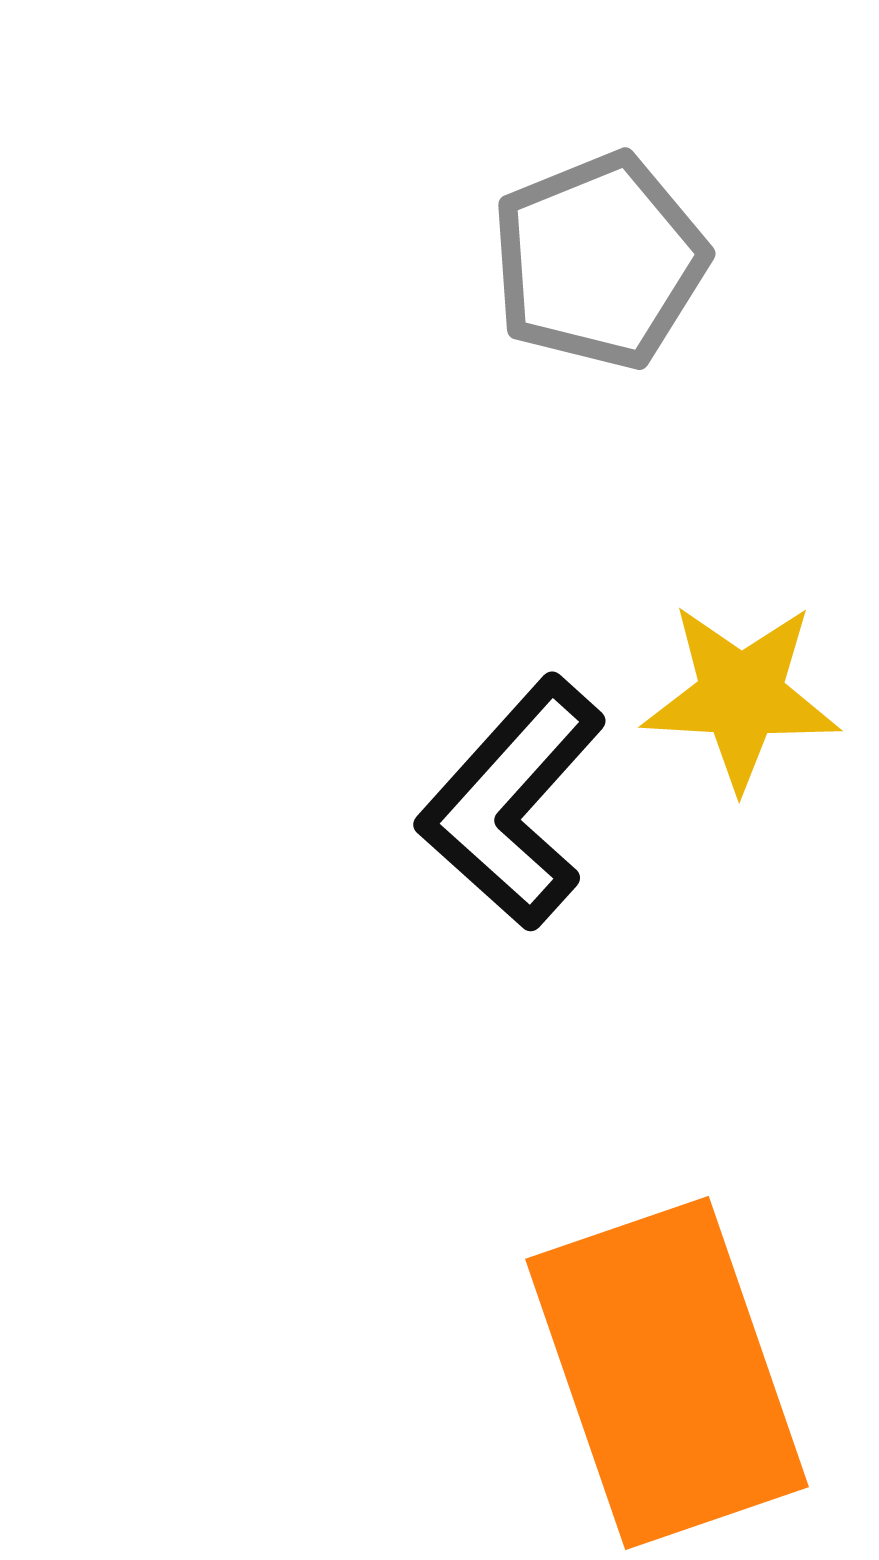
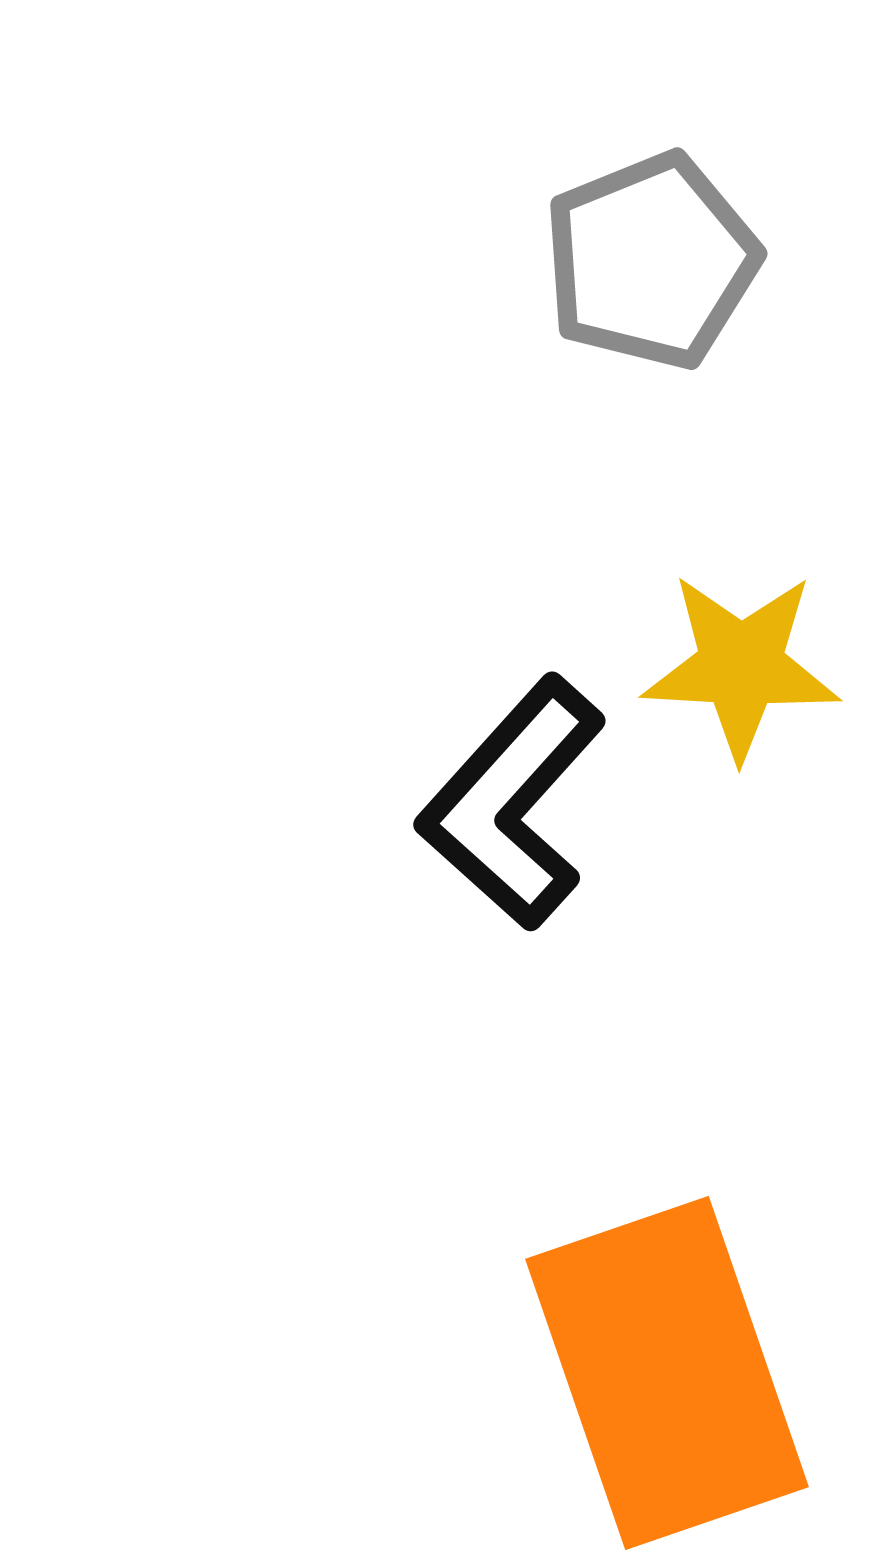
gray pentagon: moved 52 px right
yellow star: moved 30 px up
